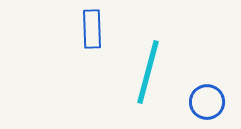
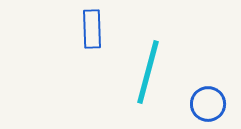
blue circle: moved 1 px right, 2 px down
